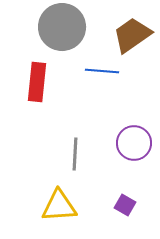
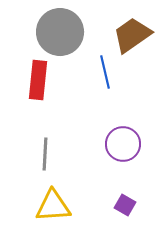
gray circle: moved 2 px left, 5 px down
blue line: moved 3 px right, 1 px down; rotated 72 degrees clockwise
red rectangle: moved 1 px right, 2 px up
purple circle: moved 11 px left, 1 px down
gray line: moved 30 px left
yellow triangle: moved 6 px left
